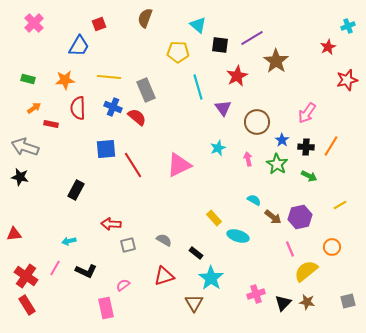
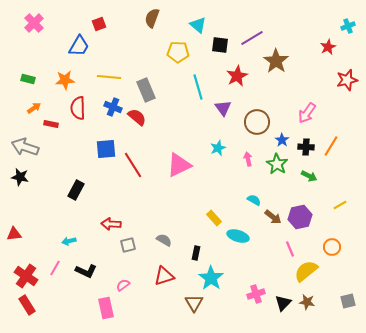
brown semicircle at (145, 18): moved 7 px right
black rectangle at (196, 253): rotated 64 degrees clockwise
